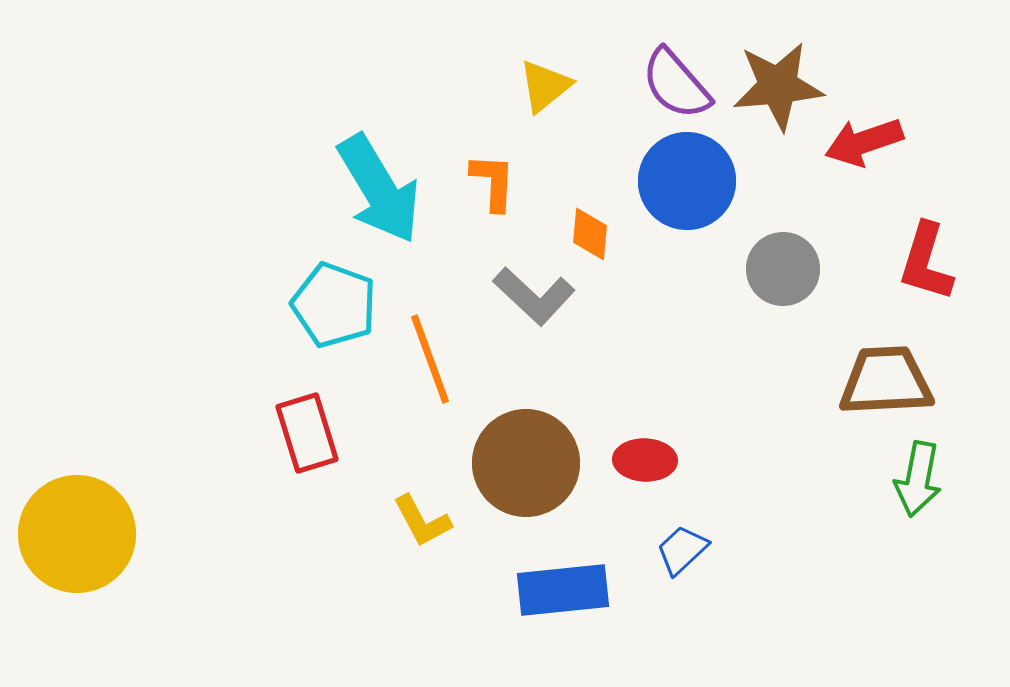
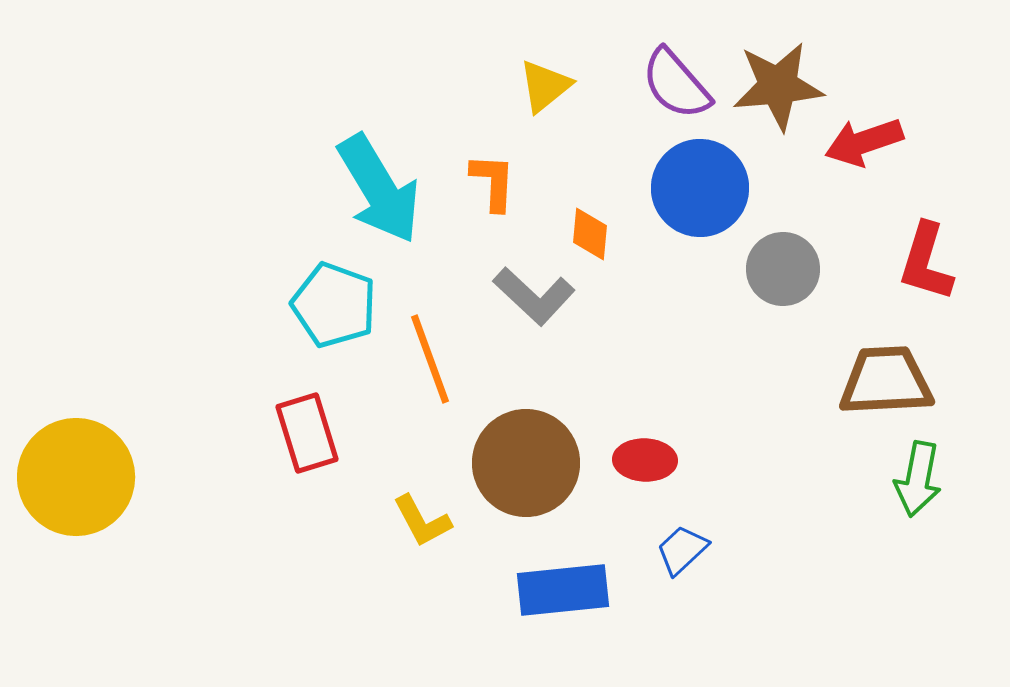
blue circle: moved 13 px right, 7 px down
yellow circle: moved 1 px left, 57 px up
